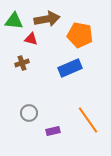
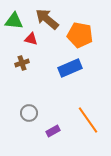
brown arrow: rotated 130 degrees counterclockwise
purple rectangle: rotated 16 degrees counterclockwise
